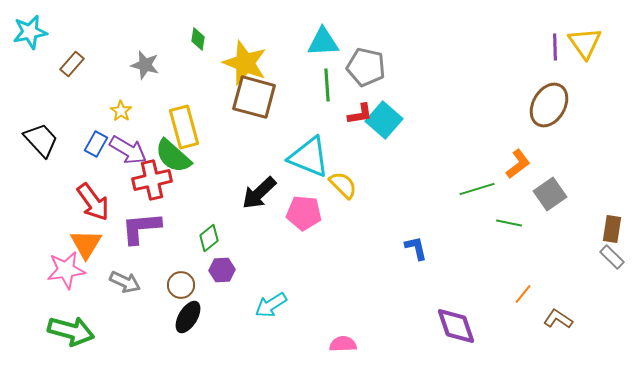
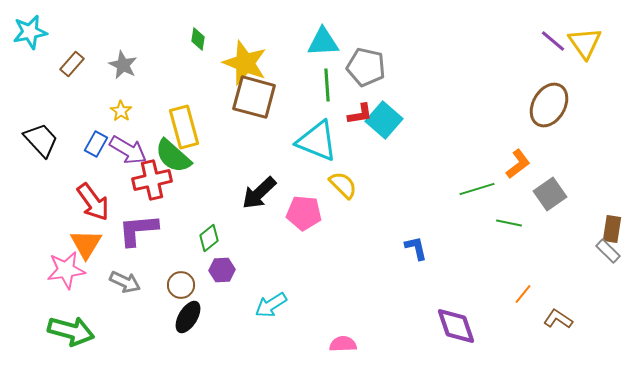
purple line at (555, 47): moved 2 px left, 6 px up; rotated 48 degrees counterclockwise
gray star at (145, 65): moved 22 px left; rotated 12 degrees clockwise
cyan triangle at (309, 157): moved 8 px right, 16 px up
purple L-shape at (141, 228): moved 3 px left, 2 px down
gray rectangle at (612, 257): moved 4 px left, 6 px up
